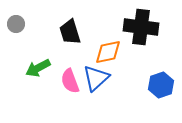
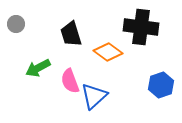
black trapezoid: moved 1 px right, 2 px down
orange diamond: rotated 48 degrees clockwise
blue triangle: moved 2 px left, 18 px down
